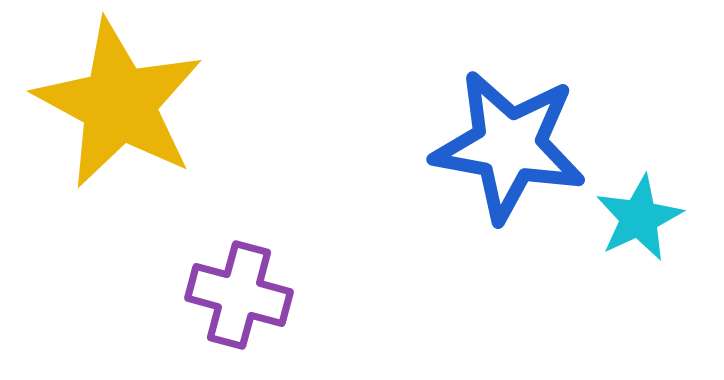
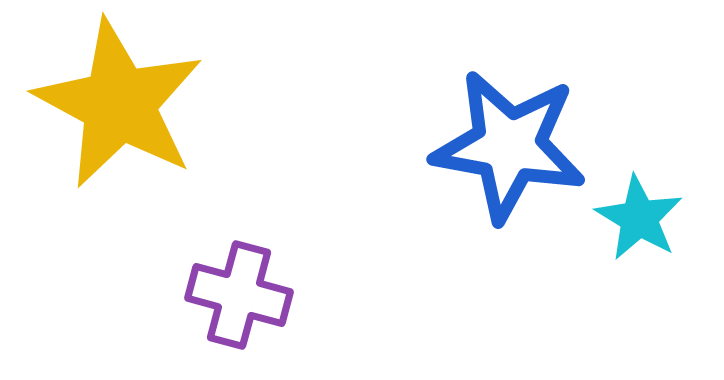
cyan star: rotated 16 degrees counterclockwise
